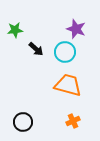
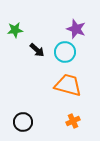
black arrow: moved 1 px right, 1 px down
